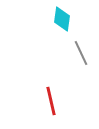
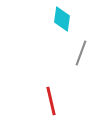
gray line: rotated 45 degrees clockwise
